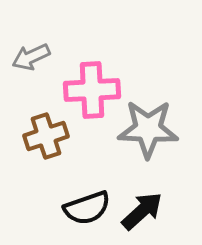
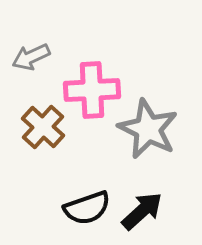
gray star: rotated 24 degrees clockwise
brown cross: moved 3 px left, 9 px up; rotated 30 degrees counterclockwise
